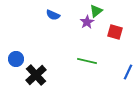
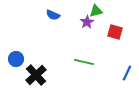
green triangle: rotated 24 degrees clockwise
green line: moved 3 px left, 1 px down
blue line: moved 1 px left, 1 px down
